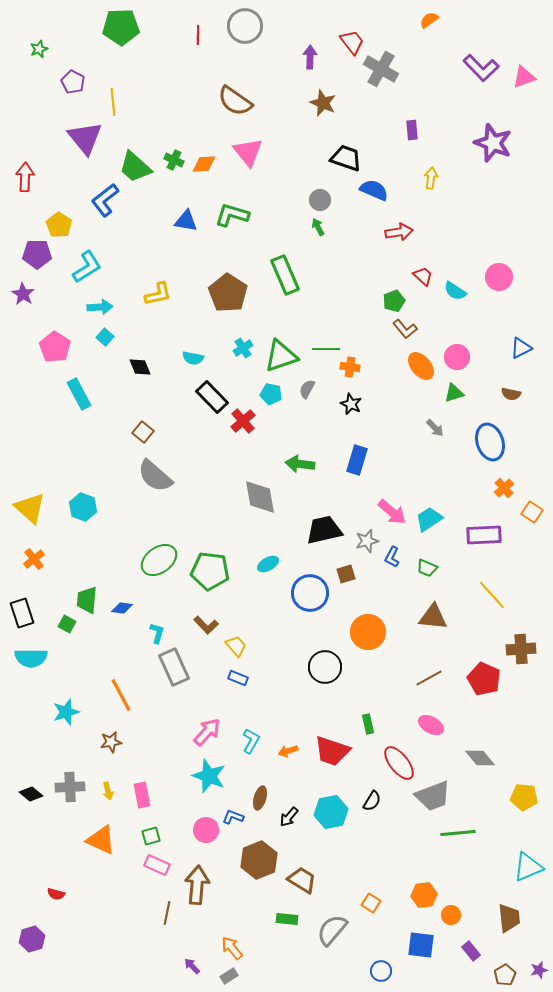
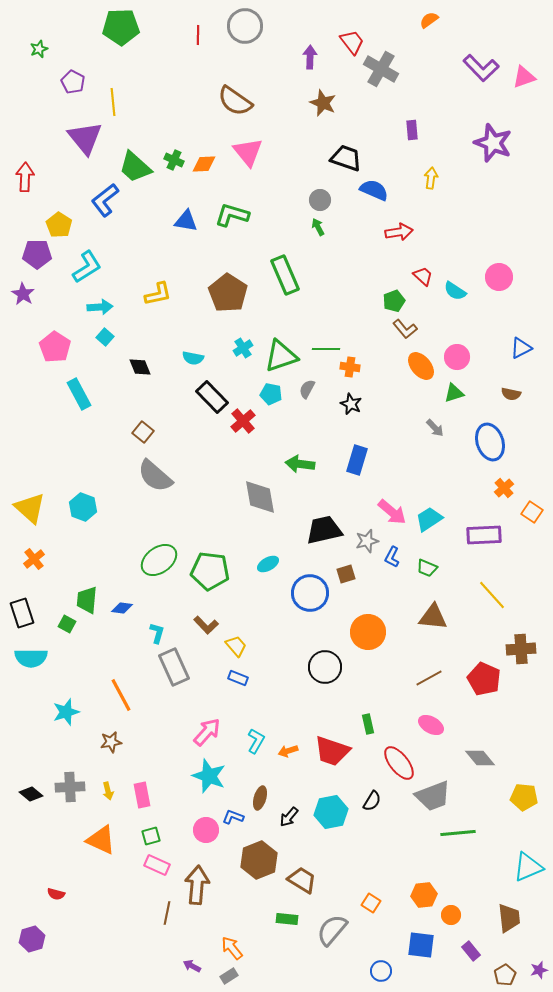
cyan L-shape at (251, 741): moved 5 px right
purple arrow at (192, 966): rotated 18 degrees counterclockwise
